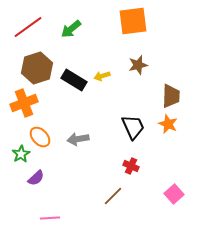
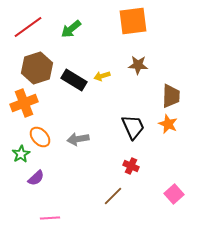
brown star: rotated 18 degrees clockwise
